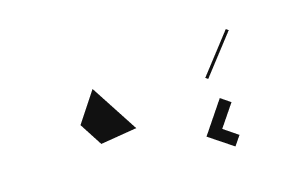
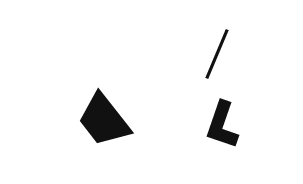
black trapezoid: rotated 10 degrees clockwise
